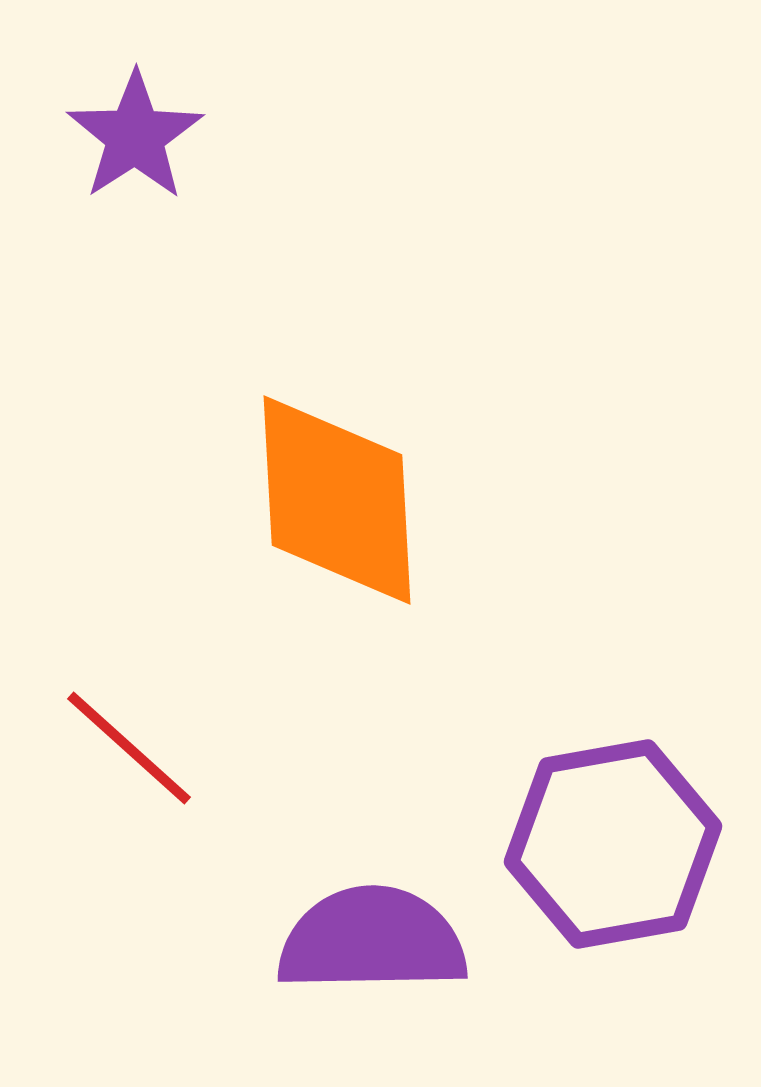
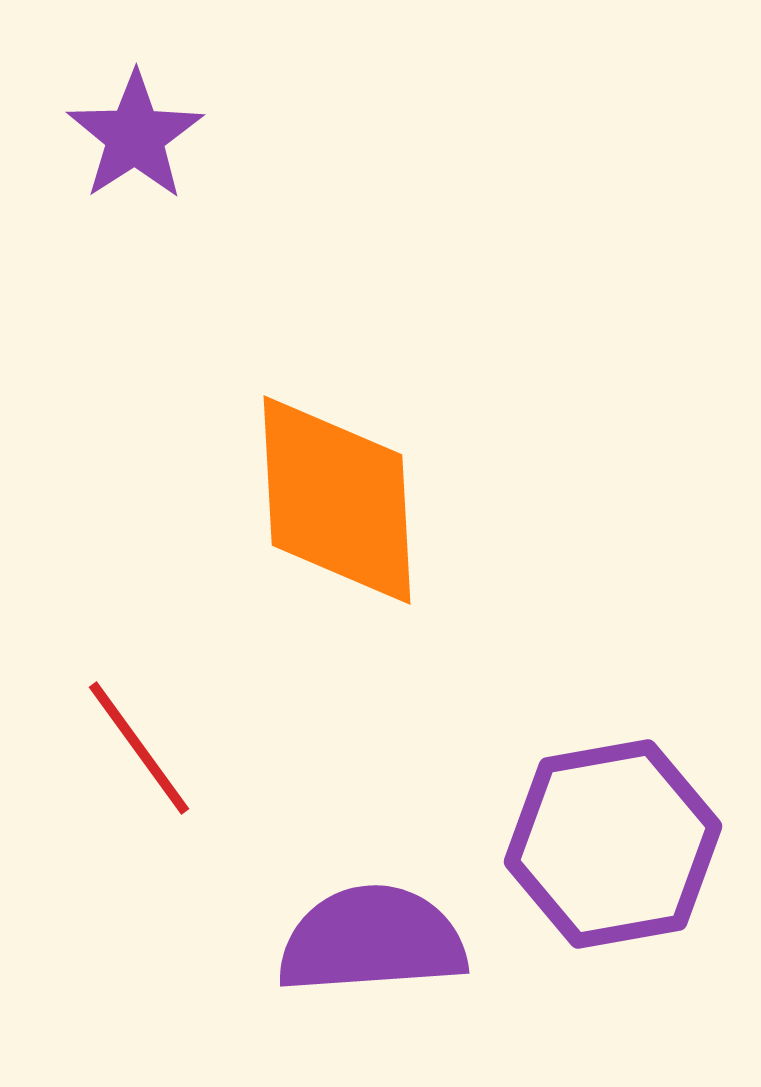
red line: moved 10 px right; rotated 12 degrees clockwise
purple semicircle: rotated 3 degrees counterclockwise
